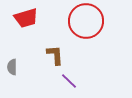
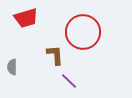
red circle: moved 3 px left, 11 px down
